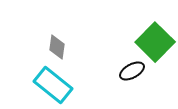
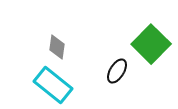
green square: moved 4 px left, 2 px down
black ellipse: moved 15 px left; rotated 30 degrees counterclockwise
